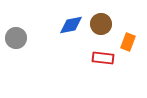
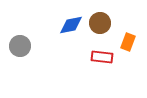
brown circle: moved 1 px left, 1 px up
gray circle: moved 4 px right, 8 px down
red rectangle: moved 1 px left, 1 px up
